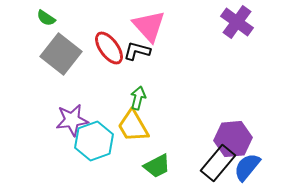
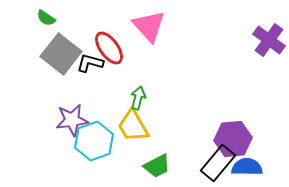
purple cross: moved 32 px right, 18 px down
black L-shape: moved 47 px left, 12 px down
blue semicircle: rotated 52 degrees clockwise
